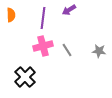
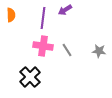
purple arrow: moved 4 px left
pink cross: rotated 24 degrees clockwise
black cross: moved 5 px right
